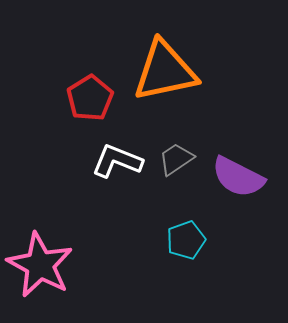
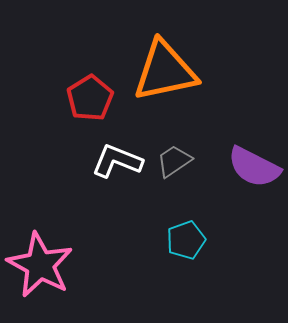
gray trapezoid: moved 2 px left, 2 px down
purple semicircle: moved 16 px right, 10 px up
